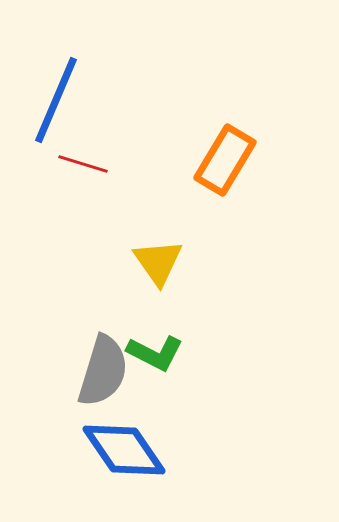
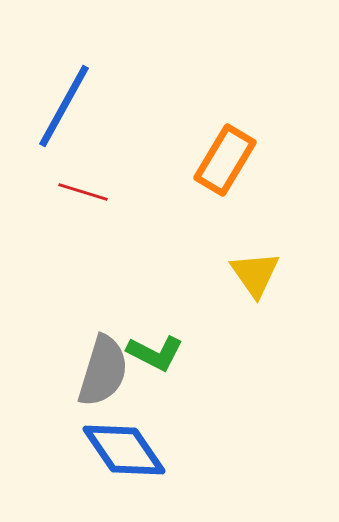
blue line: moved 8 px right, 6 px down; rotated 6 degrees clockwise
red line: moved 28 px down
yellow triangle: moved 97 px right, 12 px down
